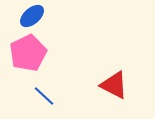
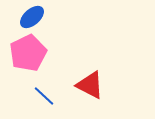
blue ellipse: moved 1 px down
red triangle: moved 24 px left
